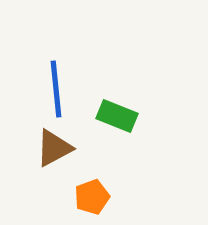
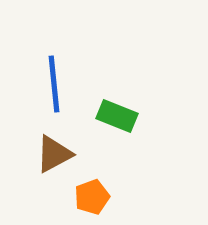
blue line: moved 2 px left, 5 px up
brown triangle: moved 6 px down
